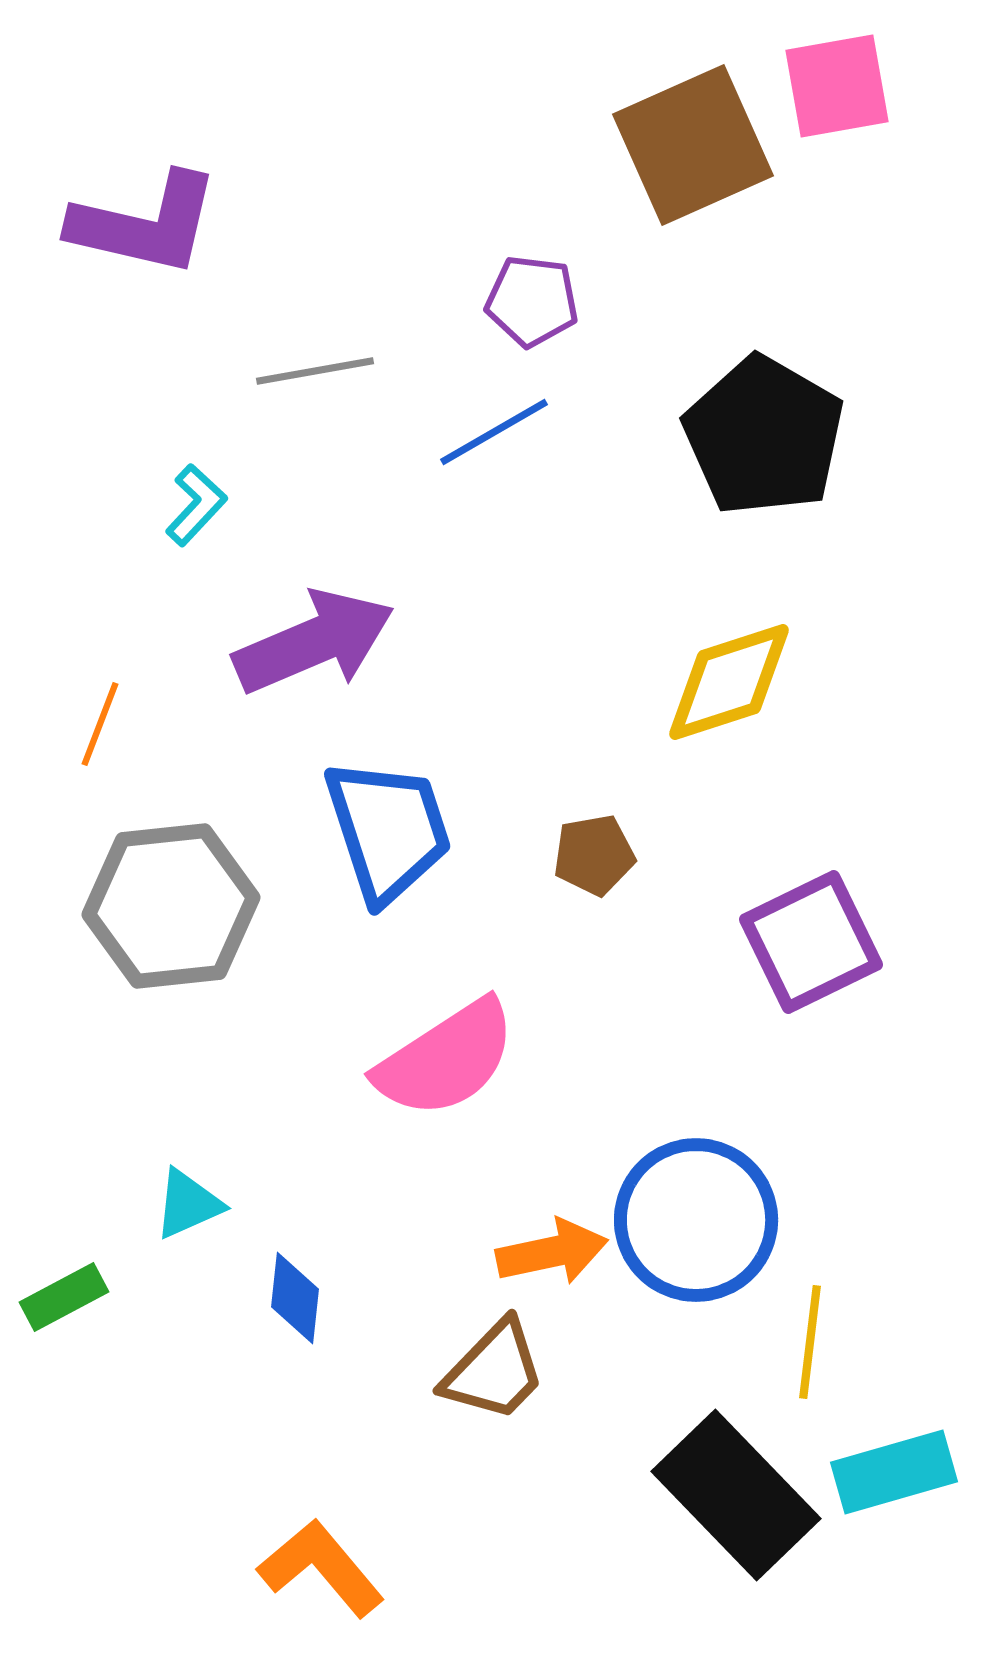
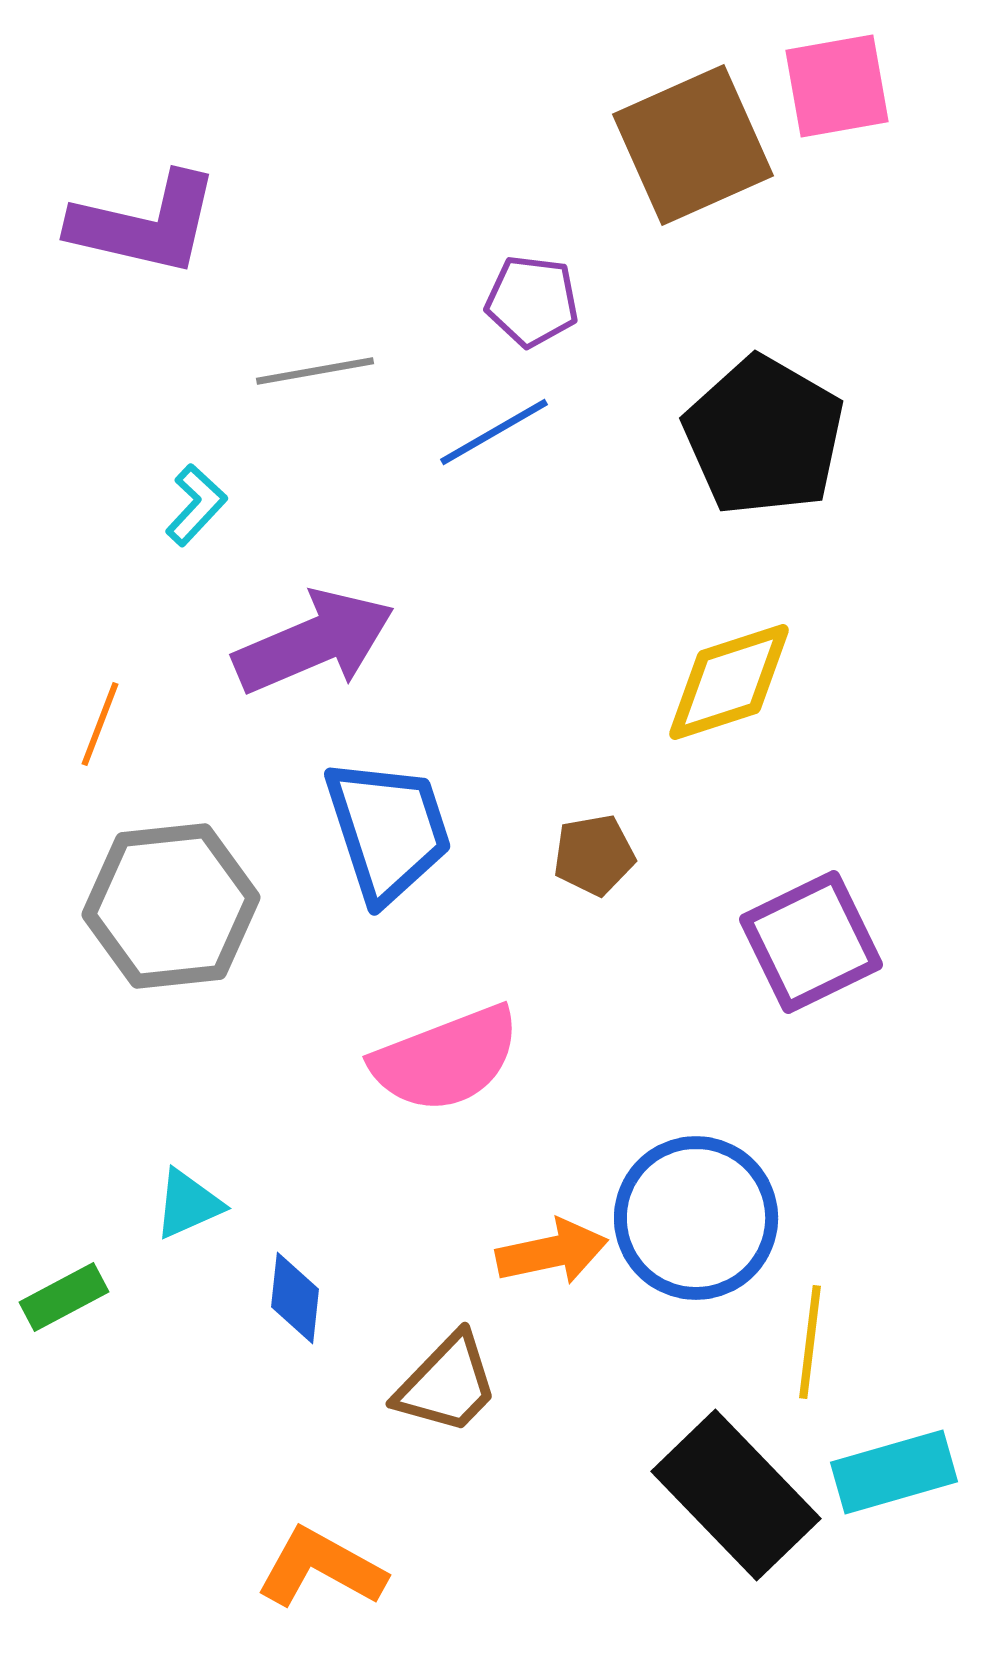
pink semicircle: rotated 12 degrees clockwise
blue circle: moved 2 px up
brown trapezoid: moved 47 px left, 13 px down
orange L-shape: rotated 21 degrees counterclockwise
